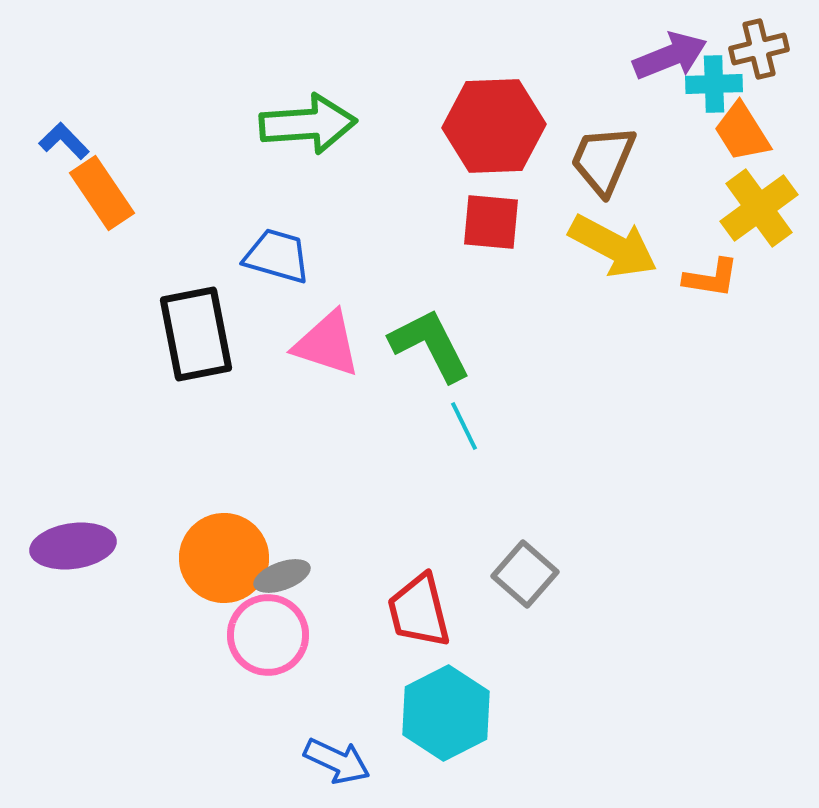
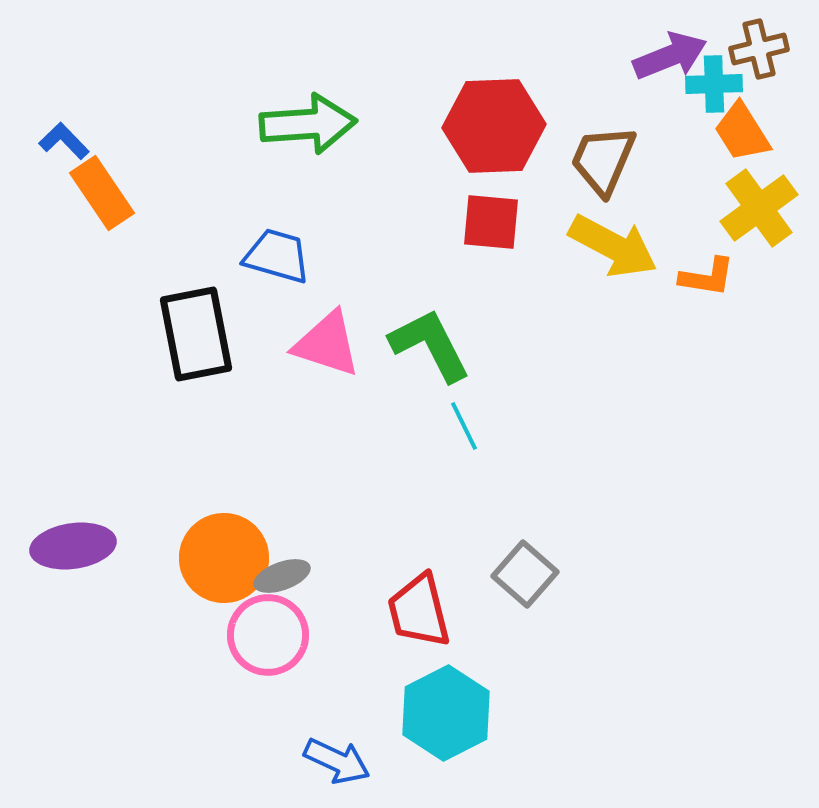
orange L-shape: moved 4 px left, 1 px up
